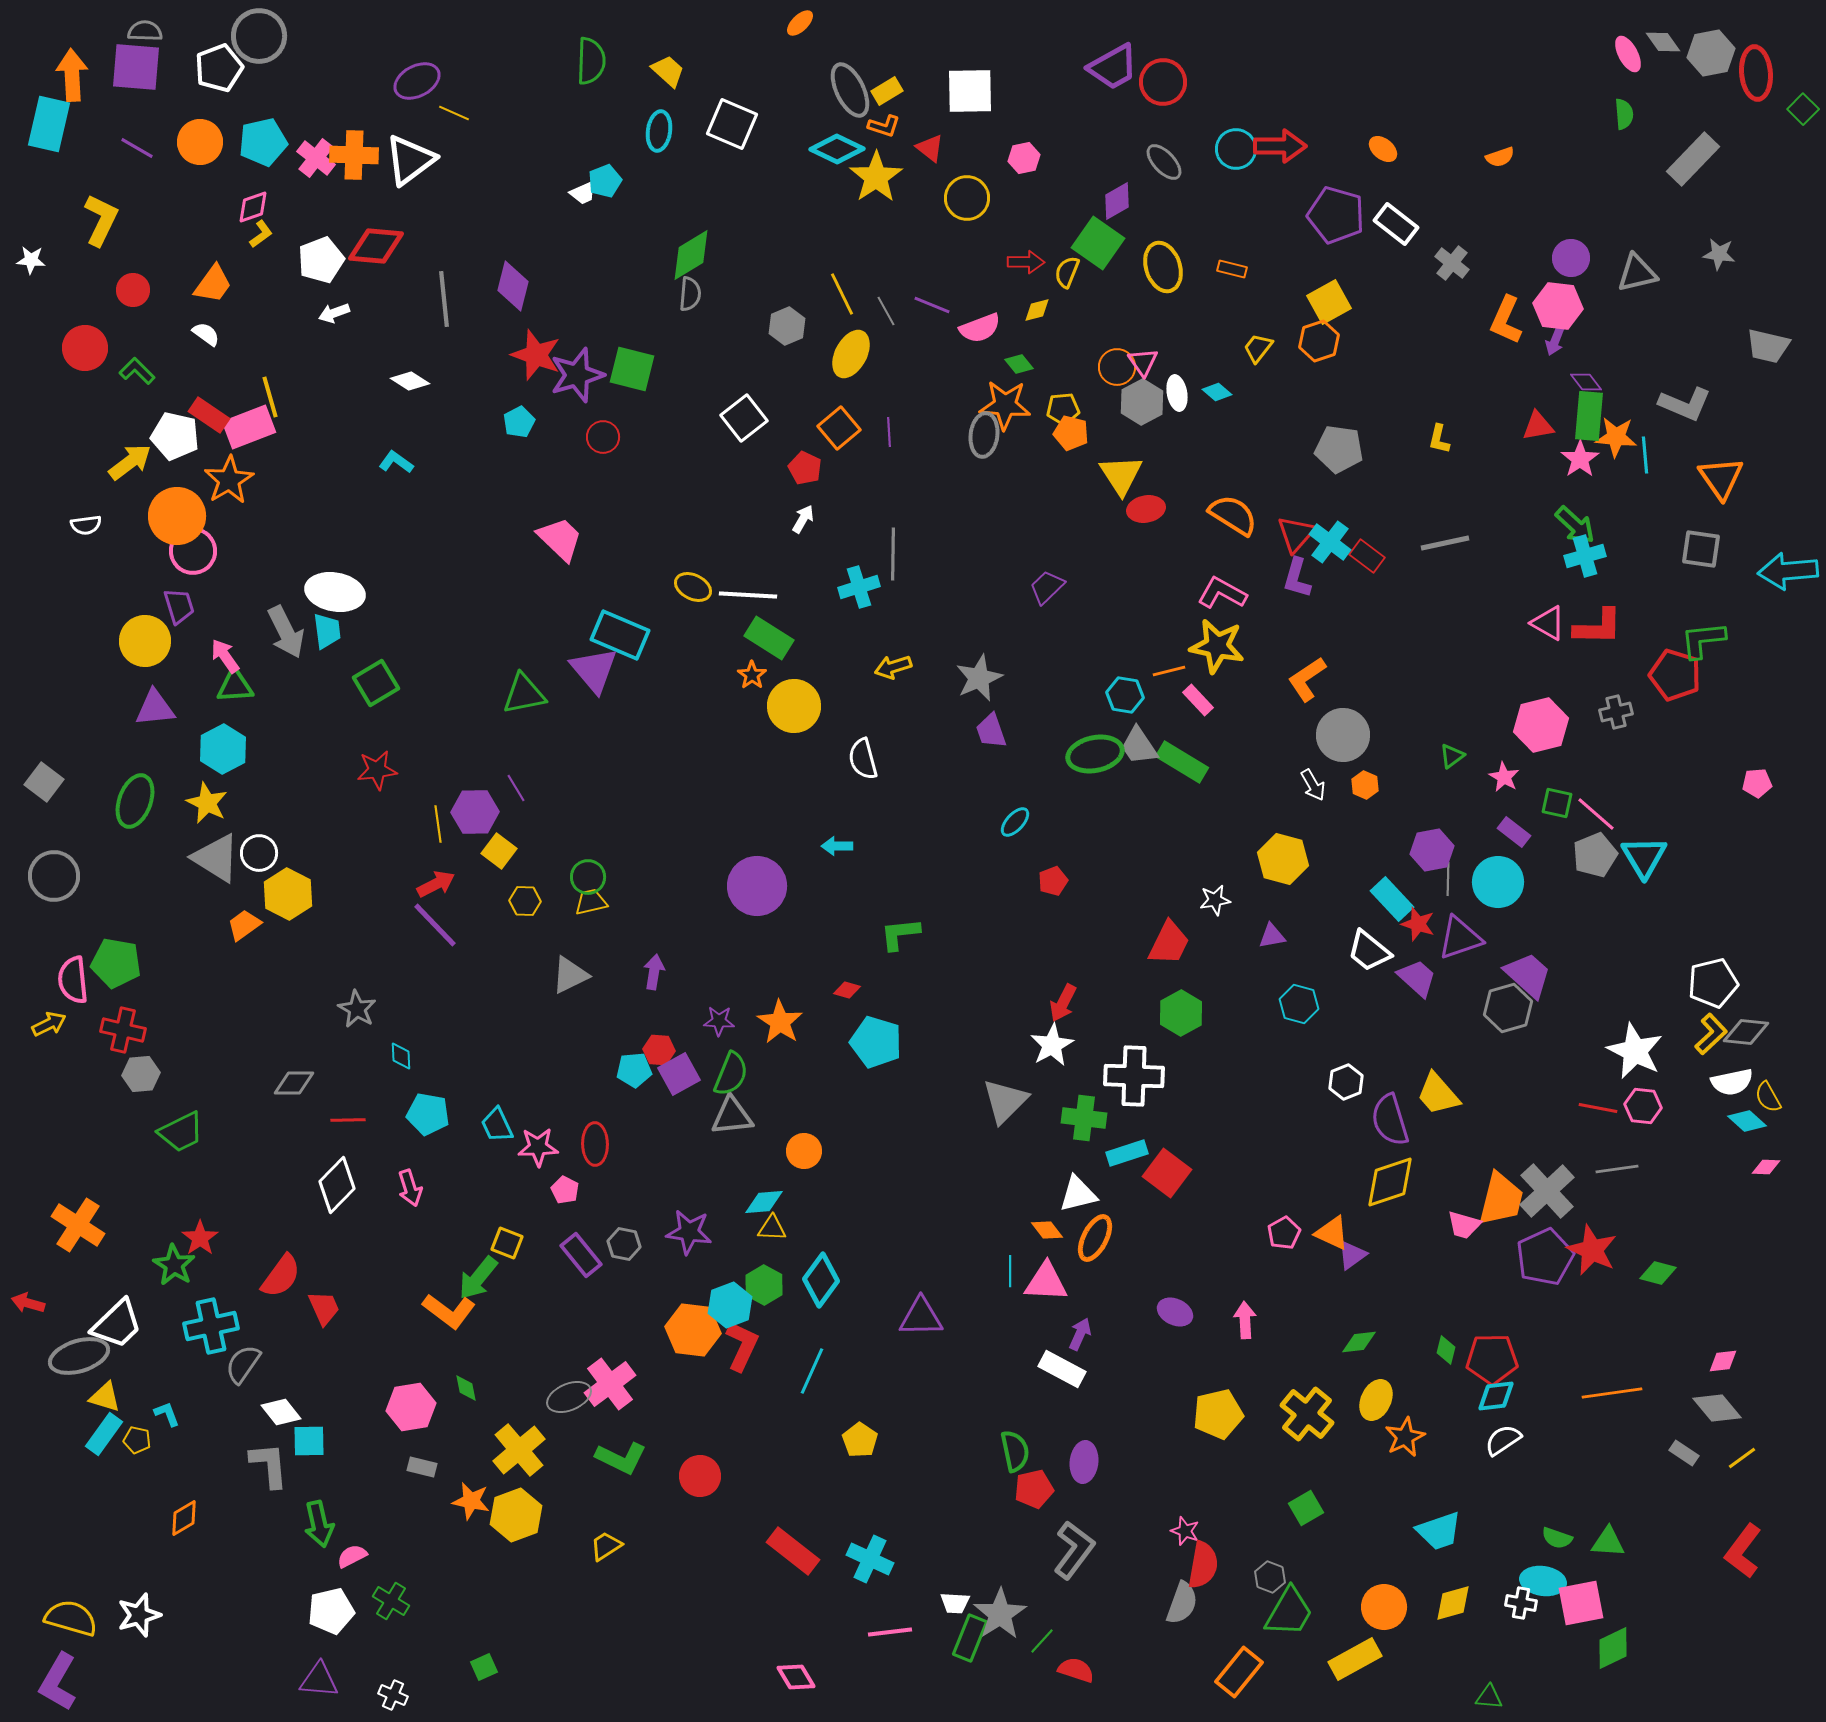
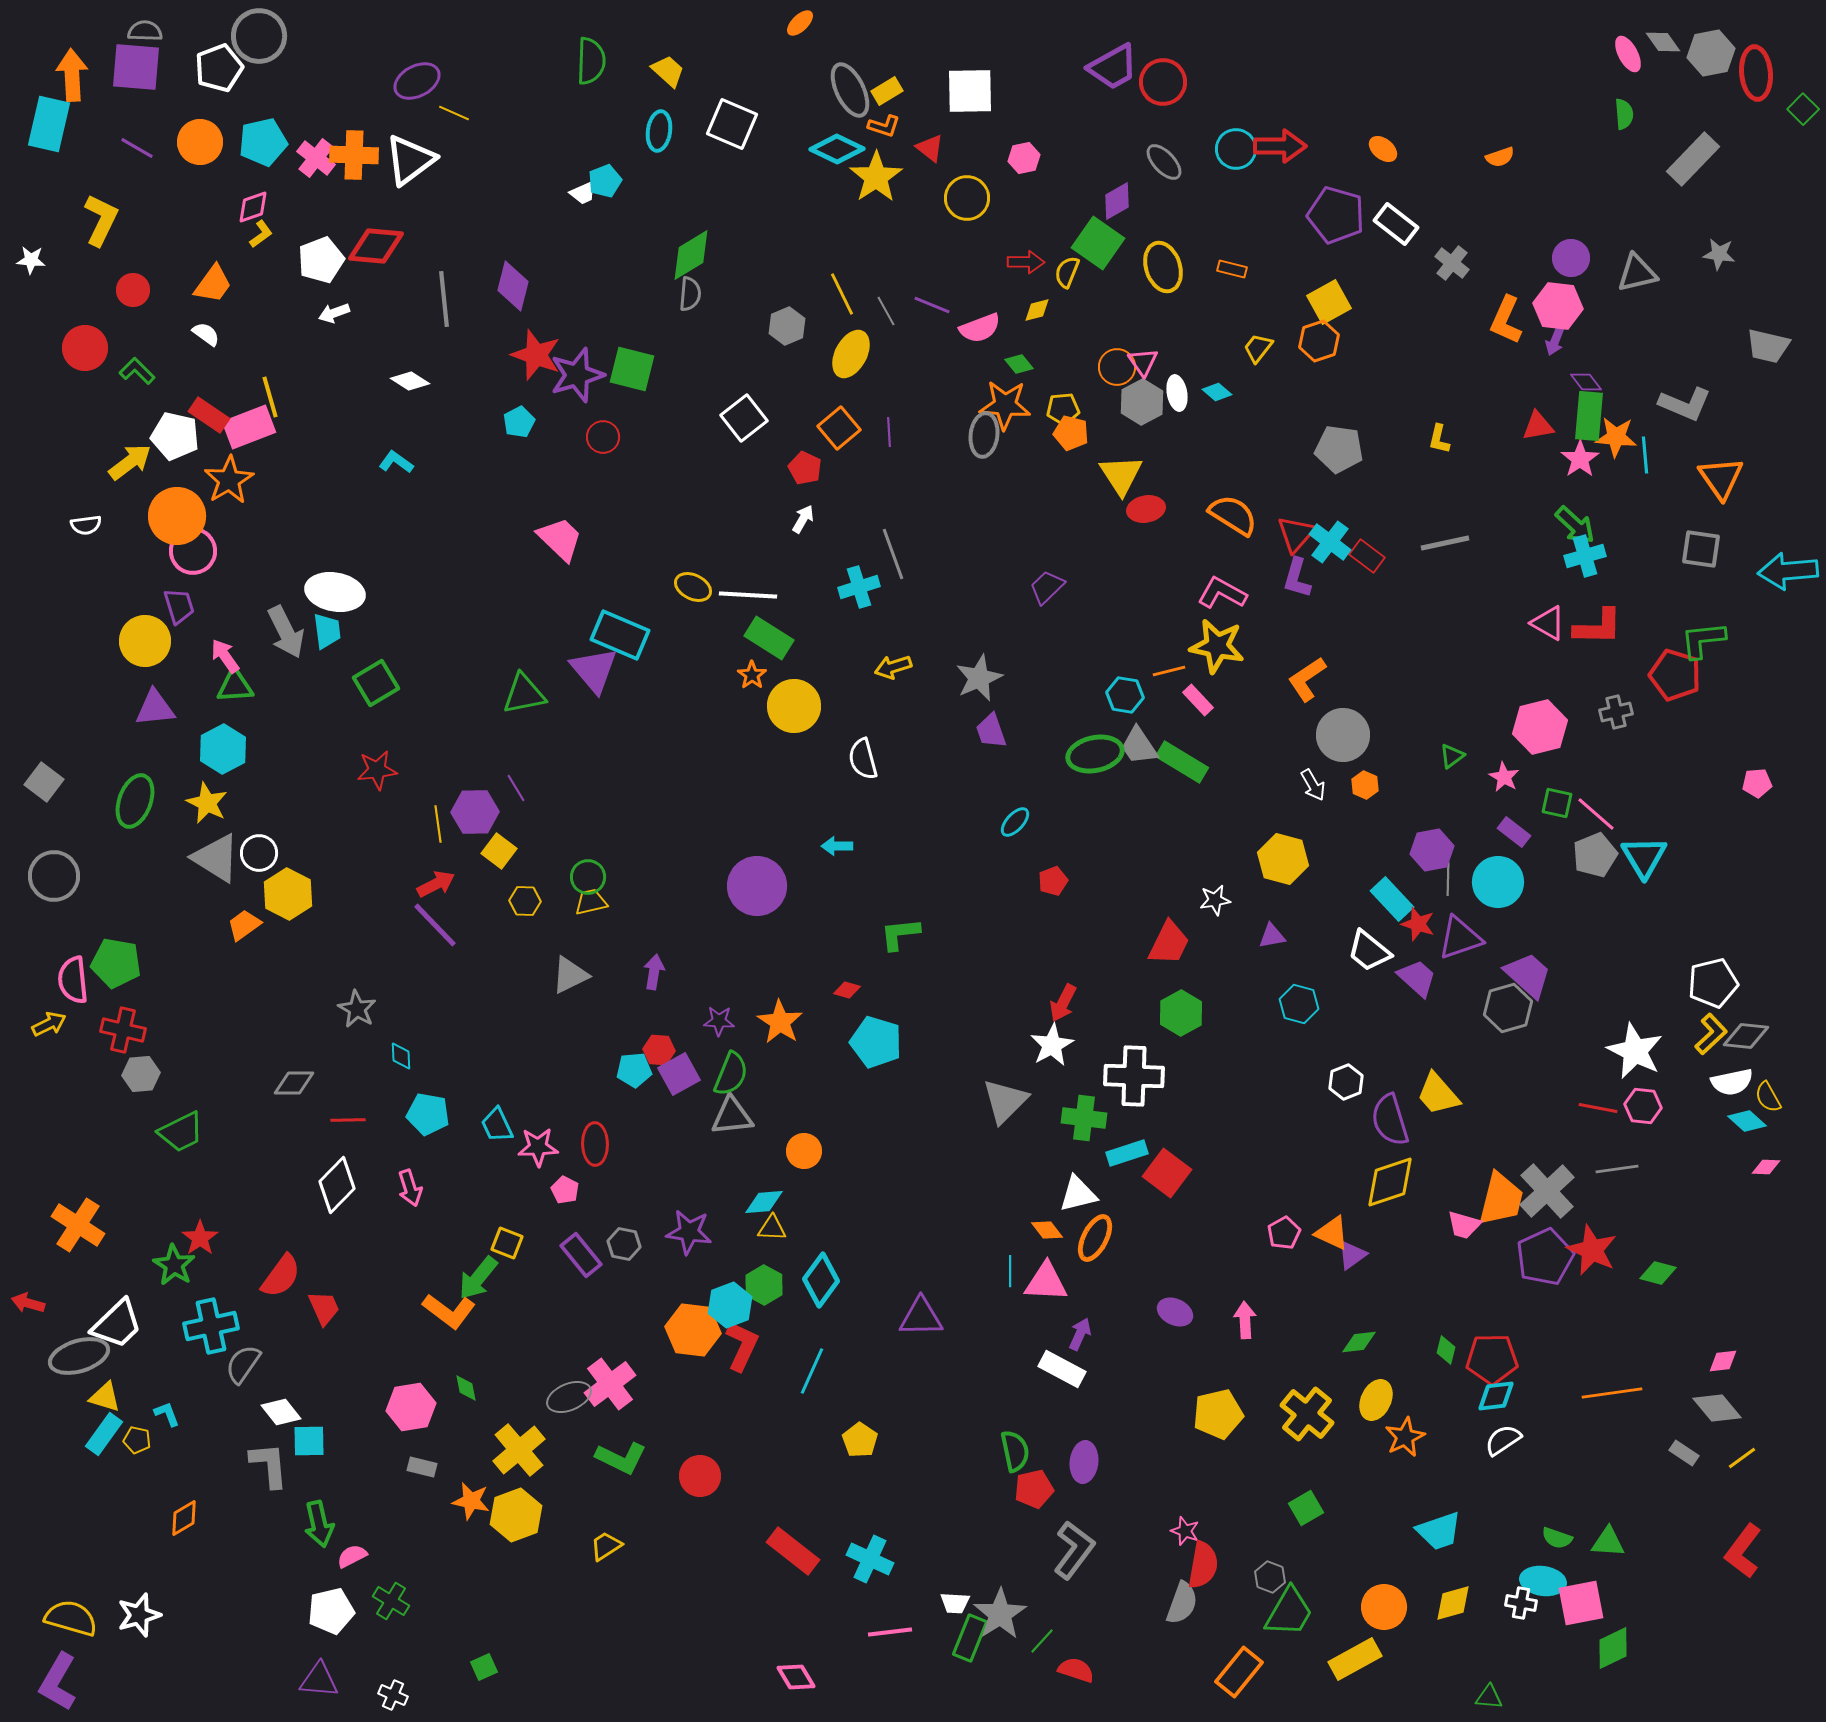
gray line at (893, 554): rotated 21 degrees counterclockwise
pink hexagon at (1541, 725): moved 1 px left, 2 px down
gray diamond at (1746, 1032): moved 4 px down
